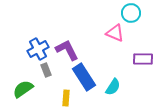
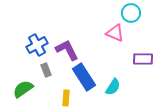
blue cross: moved 1 px left, 4 px up
